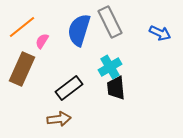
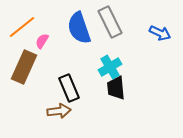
blue semicircle: moved 2 px up; rotated 36 degrees counterclockwise
brown rectangle: moved 2 px right, 2 px up
black rectangle: rotated 76 degrees counterclockwise
brown arrow: moved 8 px up
